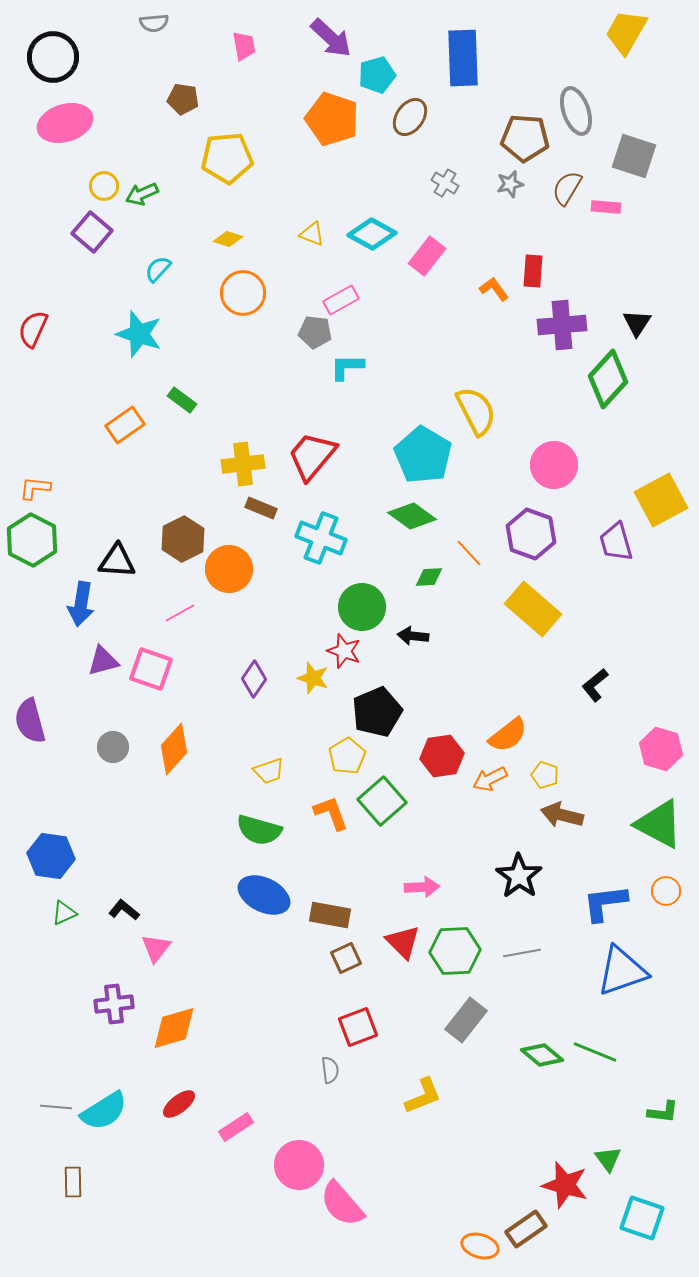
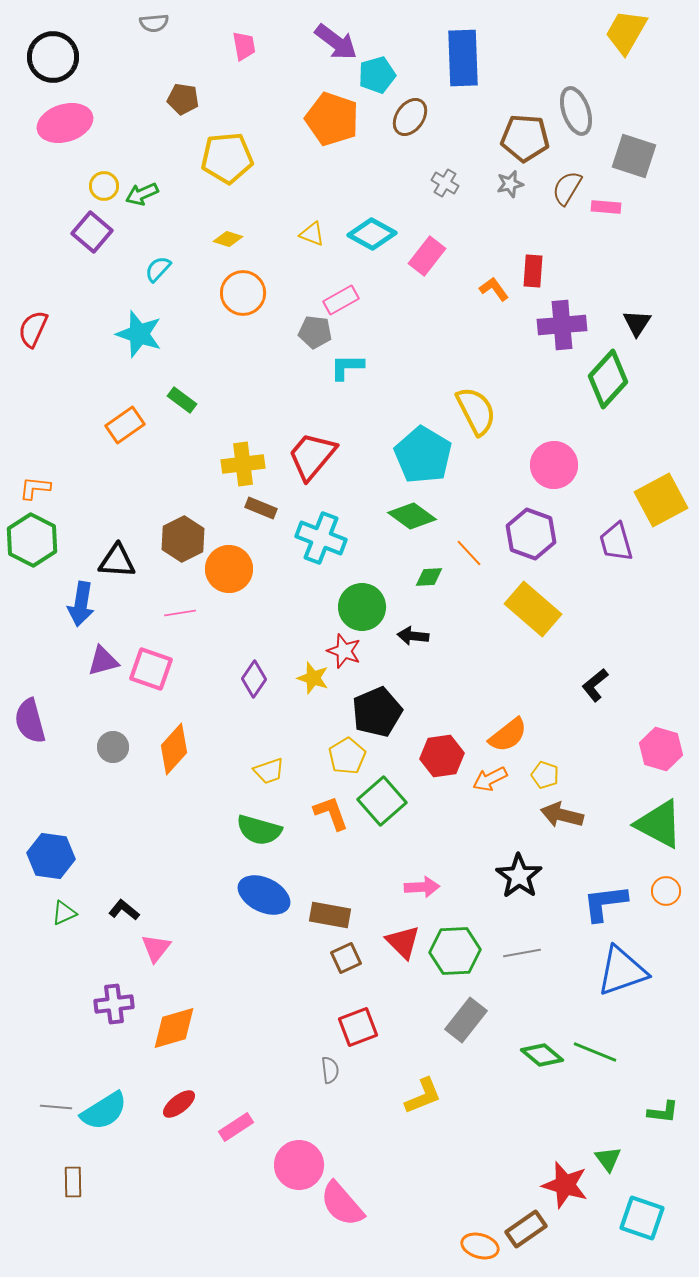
purple arrow at (331, 38): moved 5 px right, 4 px down; rotated 6 degrees counterclockwise
pink line at (180, 613): rotated 20 degrees clockwise
